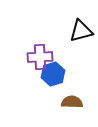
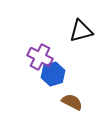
purple cross: rotated 30 degrees clockwise
brown semicircle: rotated 25 degrees clockwise
